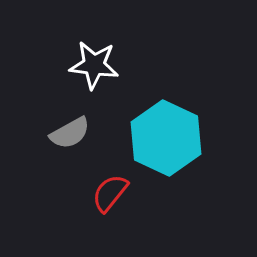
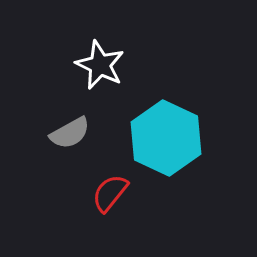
white star: moved 6 px right; rotated 18 degrees clockwise
